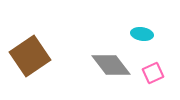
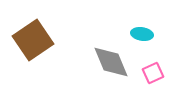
brown square: moved 3 px right, 16 px up
gray diamond: moved 3 px up; rotated 15 degrees clockwise
